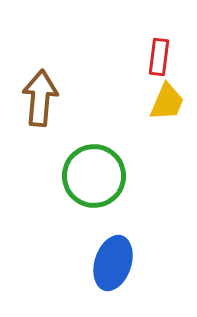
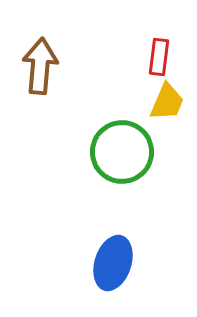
brown arrow: moved 32 px up
green circle: moved 28 px right, 24 px up
